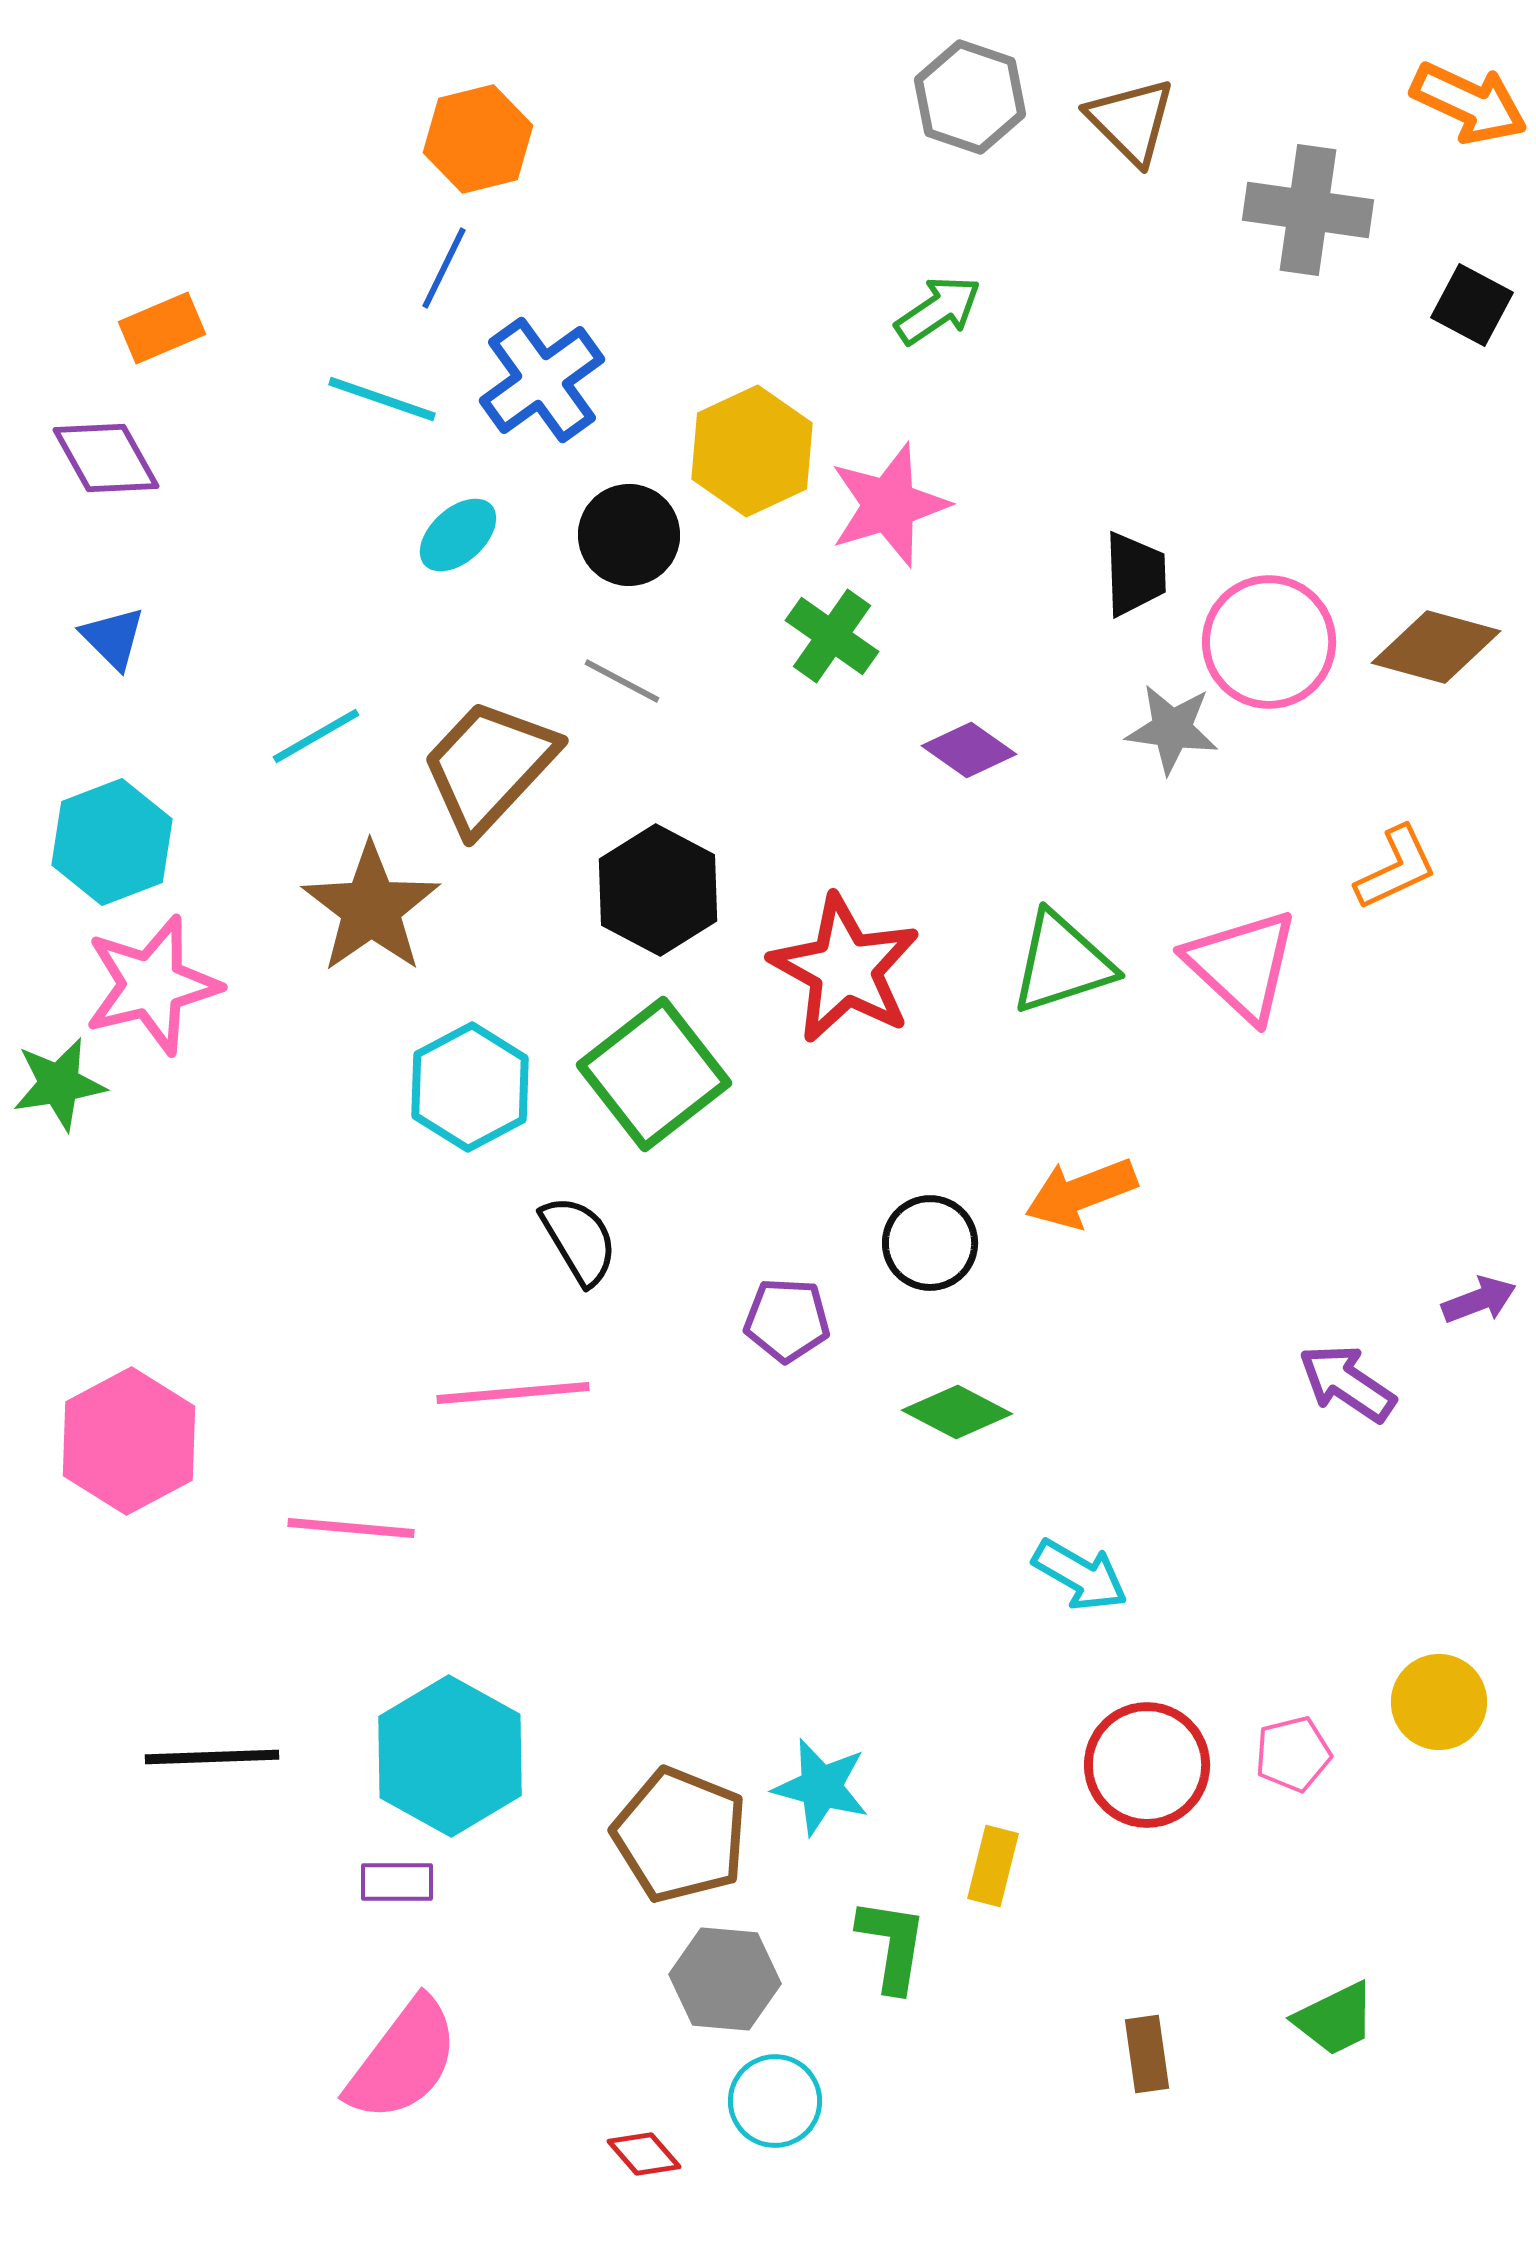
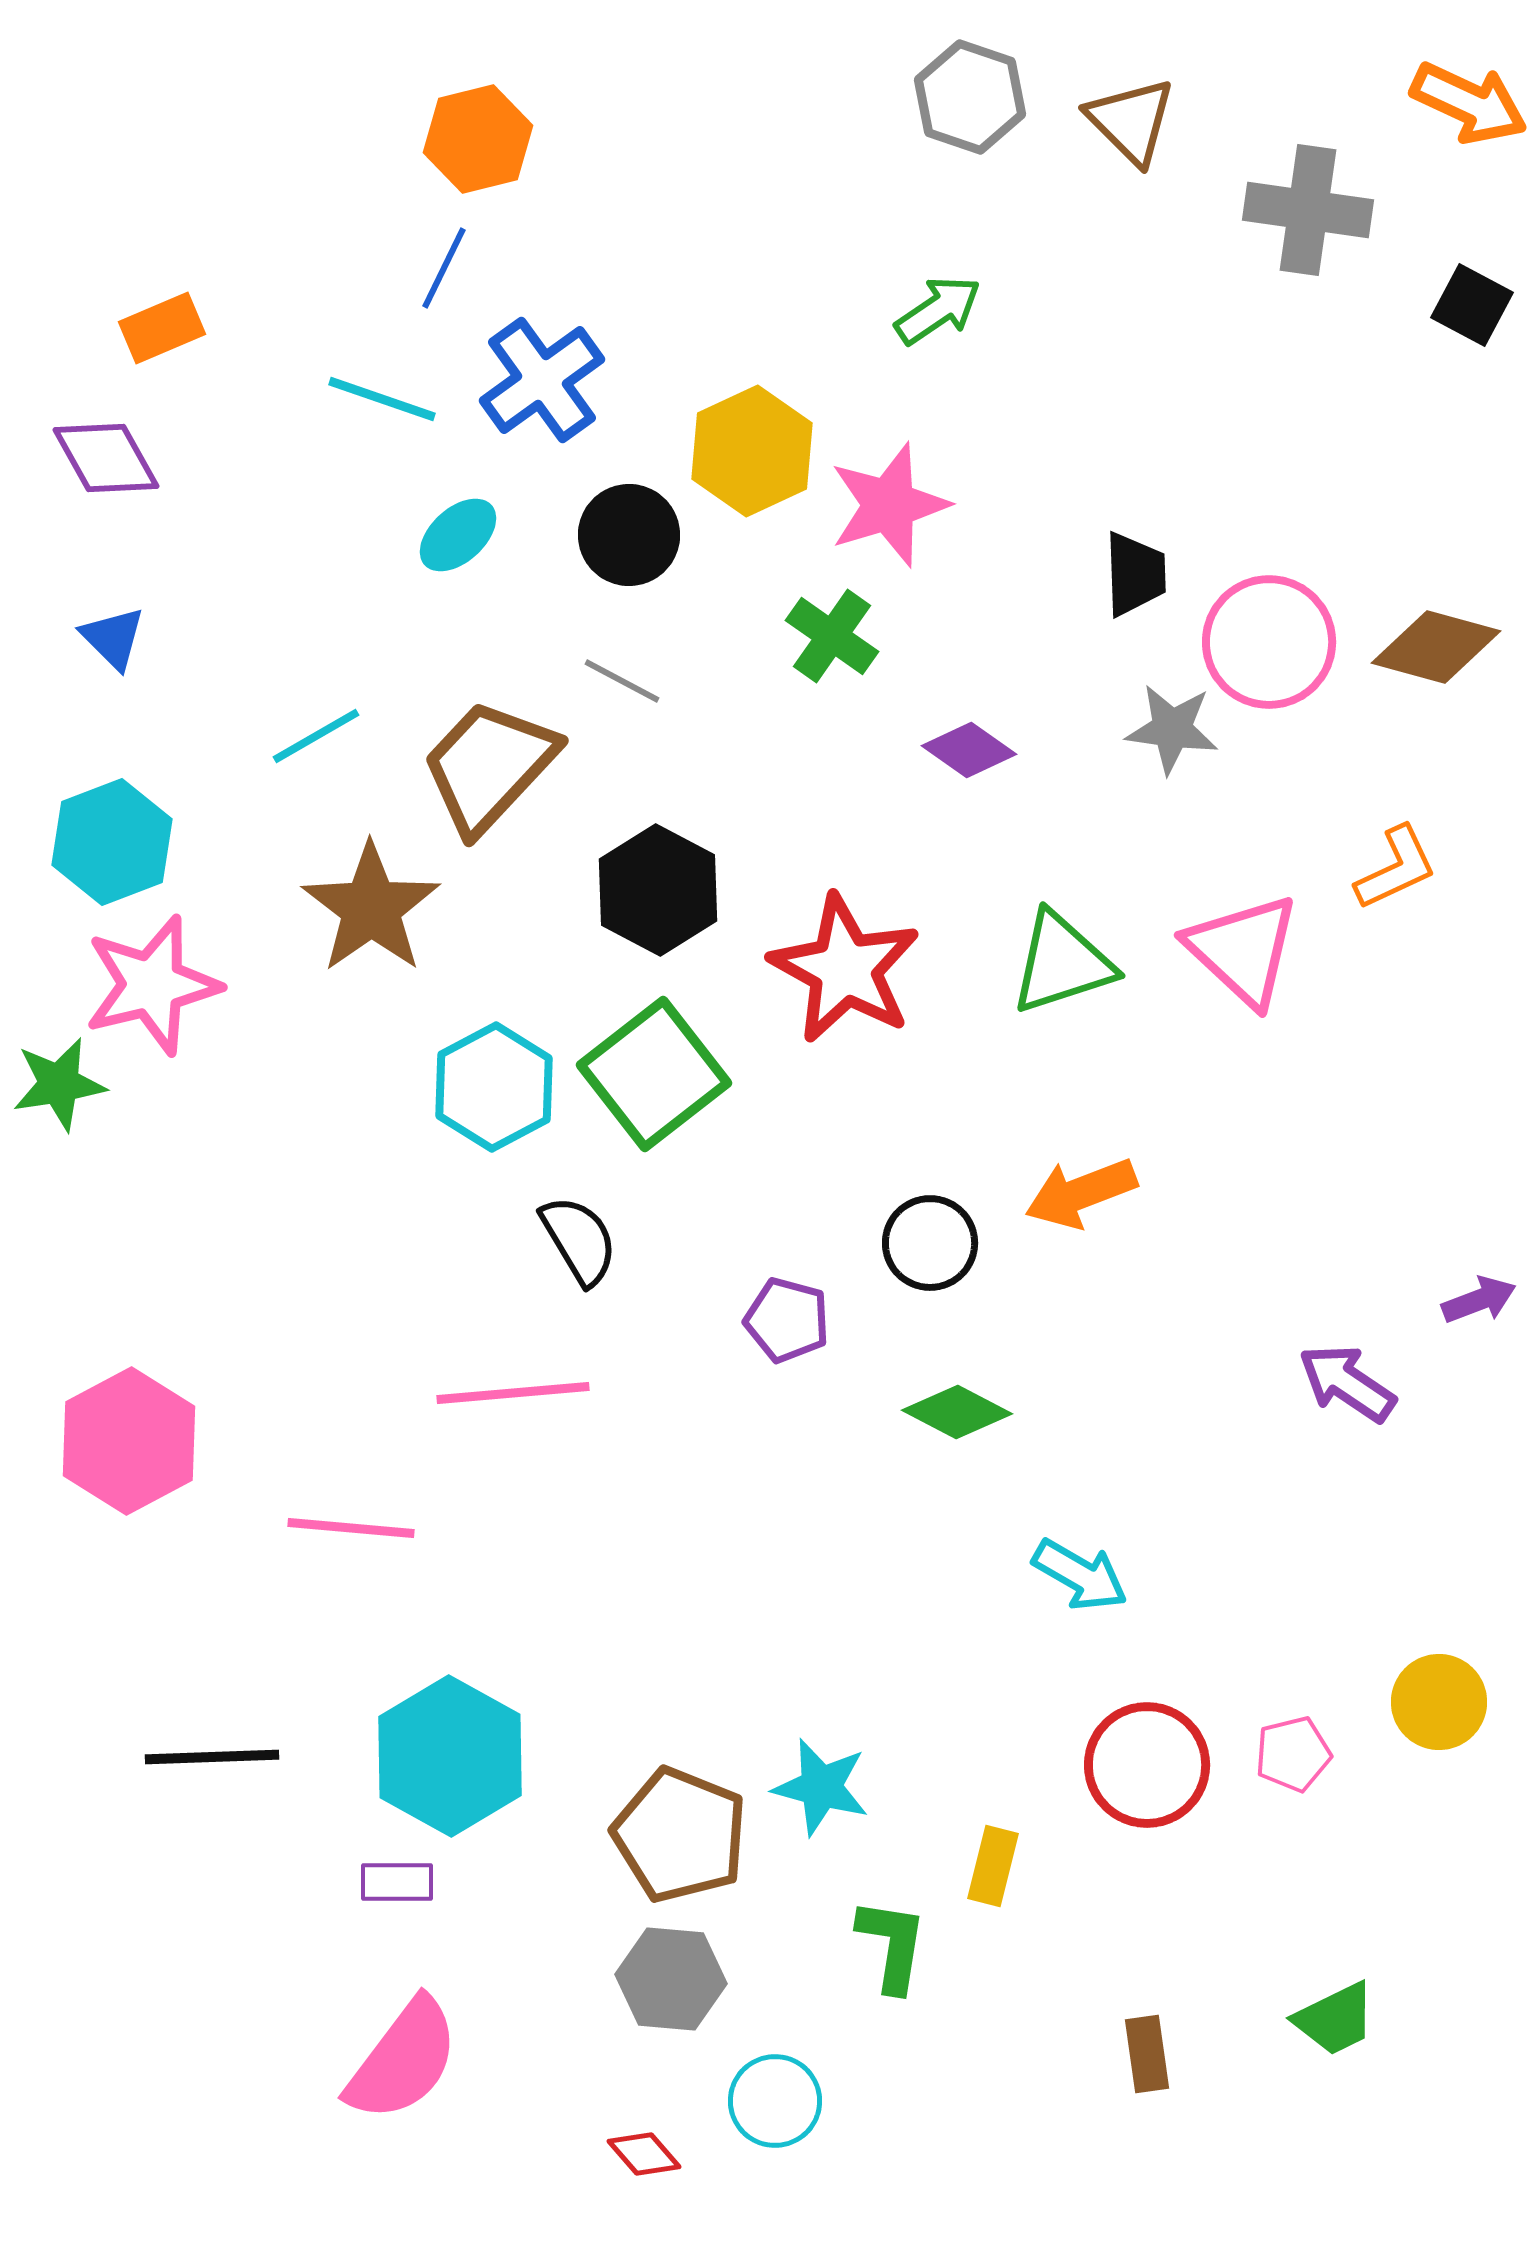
pink triangle at (1242, 965): moved 1 px right, 15 px up
cyan hexagon at (470, 1087): moved 24 px right
purple pentagon at (787, 1320): rotated 12 degrees clockwise
gray hexagon at (725, 1979): moved 54 px left
